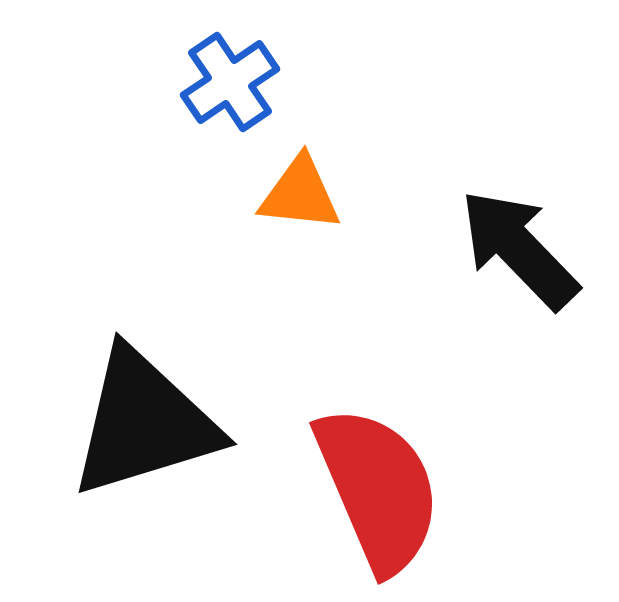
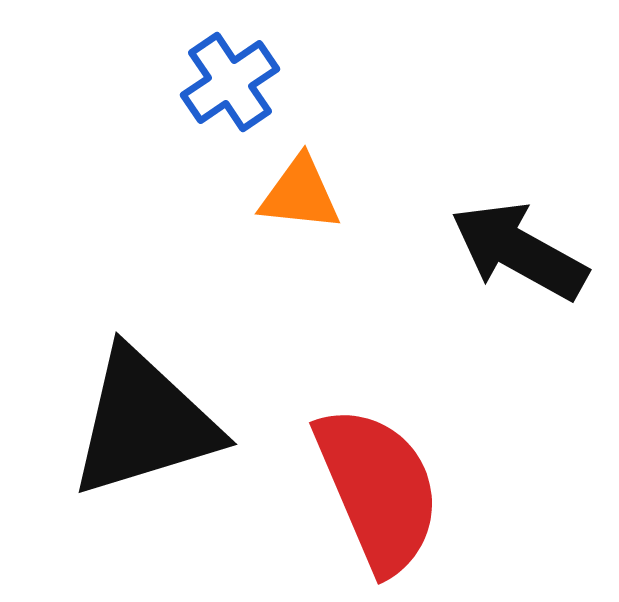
black arrow: moved 2 px down; rotated 17 degrees counterclockwise
